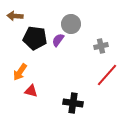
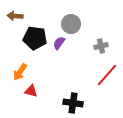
purple semicircle: moved 1 px right, 3 px down
